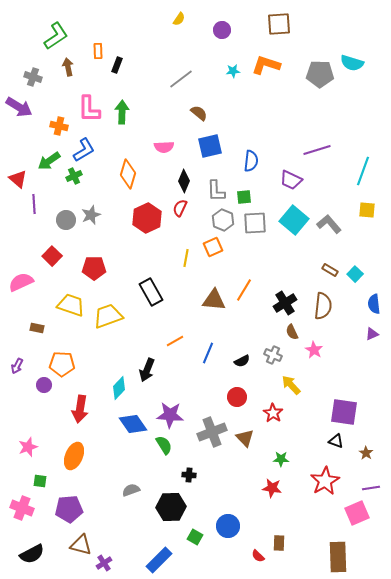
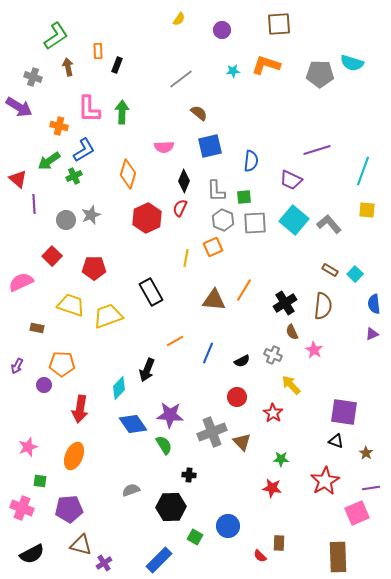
brown triangle at (245, 438): moved 3 px left, 4 px down
red semicircle at (258, 556): moved 2 px right
